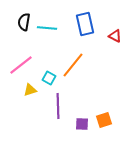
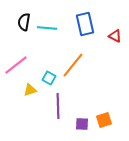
pink line: moved 5 px left
